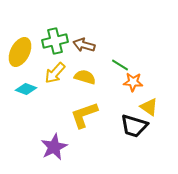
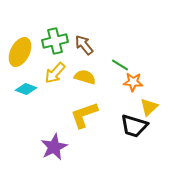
brown arrow: rotated 35 degrees clockwise
yellow triangle: rotated 42 degrees clockwise
